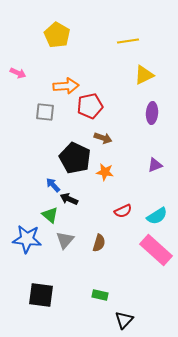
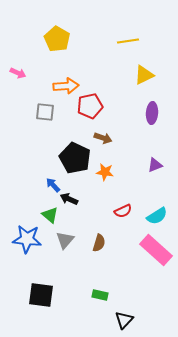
yellow pentagon: moved 4 px down
